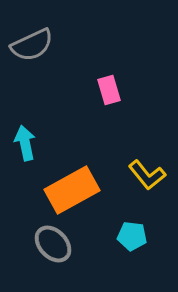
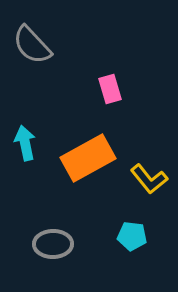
gray semicircle: rotated 72 degrees clockwise
pink rectangle: moved 1 px right, 1 px up
yellow L-shape: moved 2 px right, 4 px down
orange rectangle: moved 16 px right, 32 px up
gray ellipse: rotated 48 degrees counterclockwise
